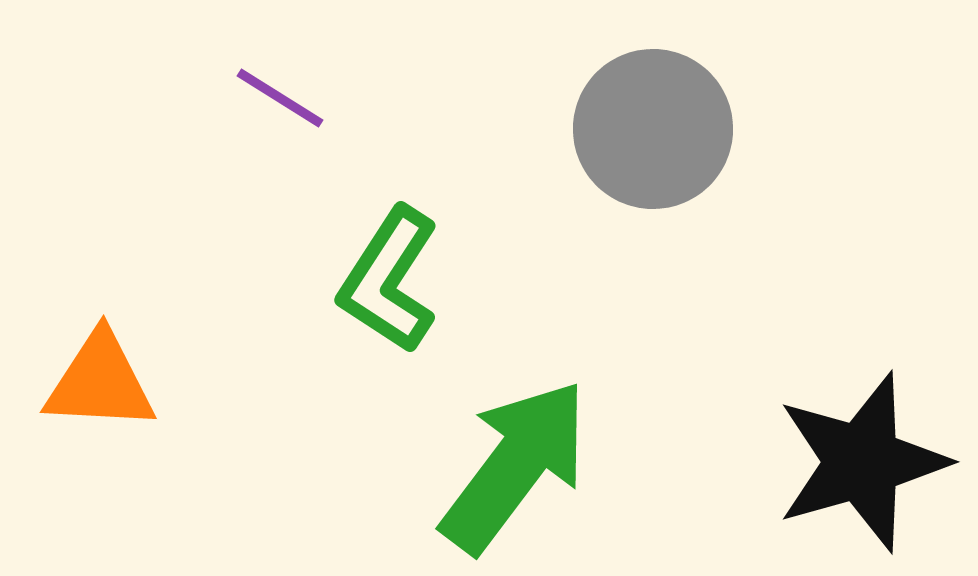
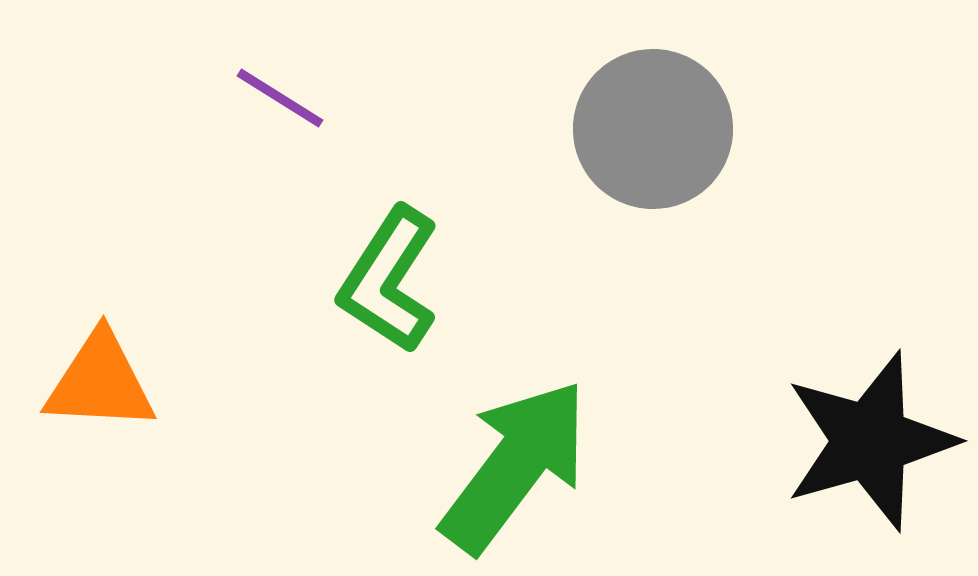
black star: moved 8 px right, 21 px up
